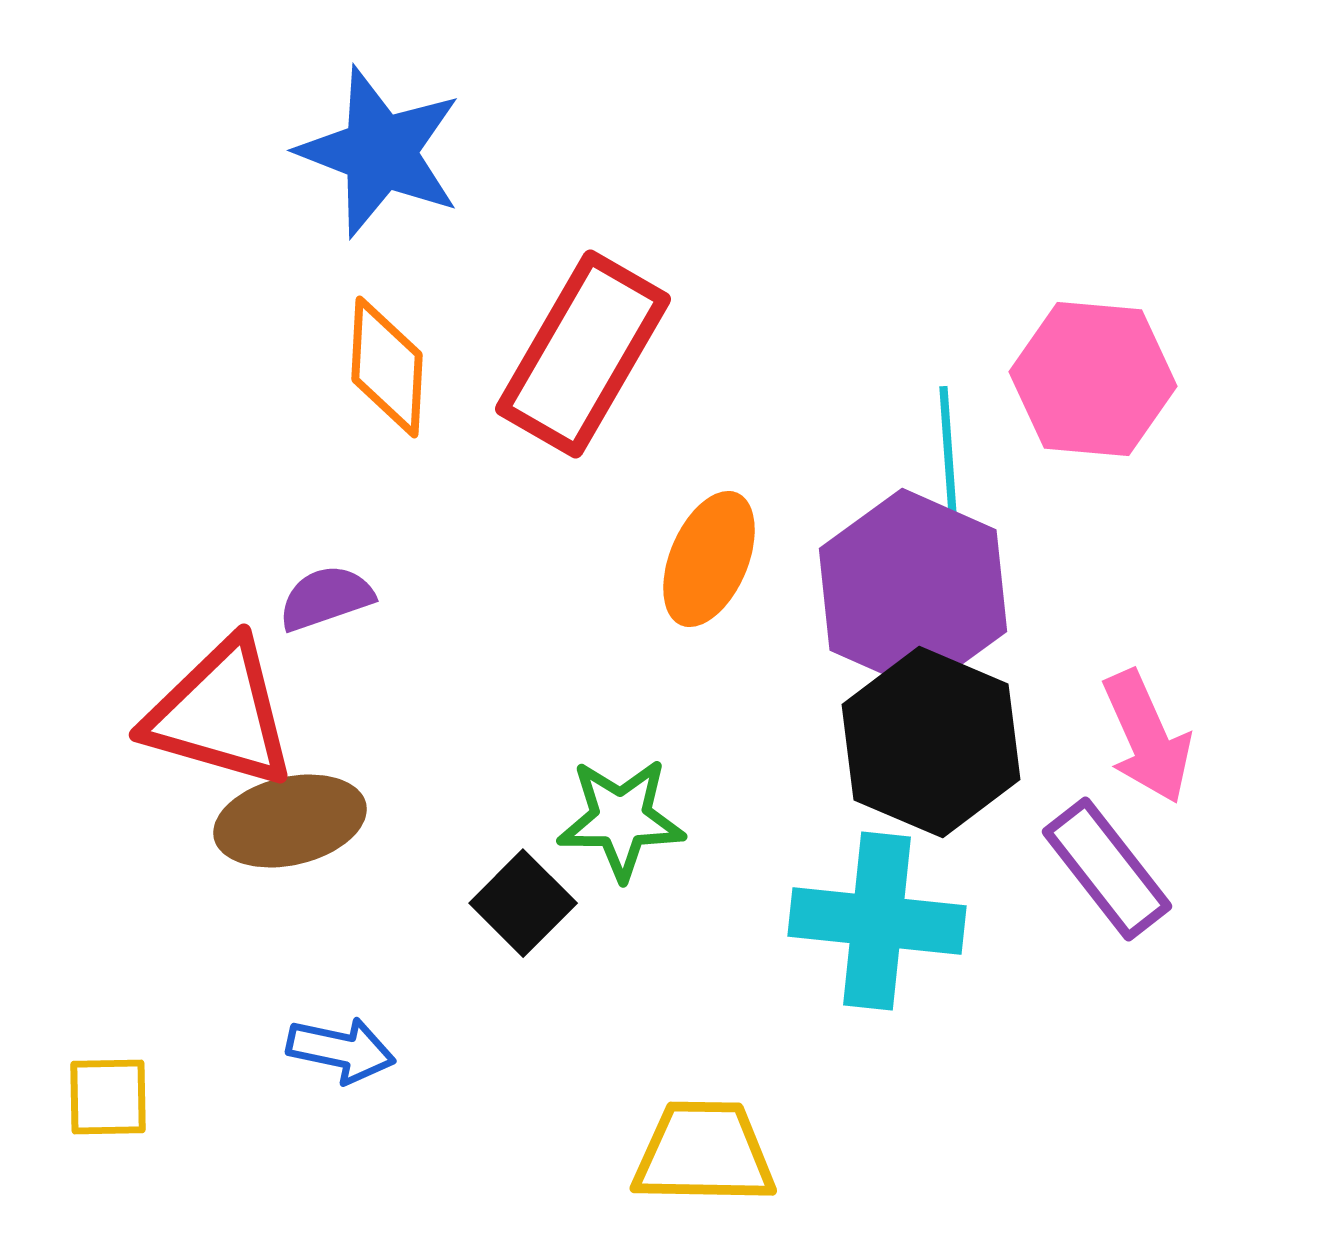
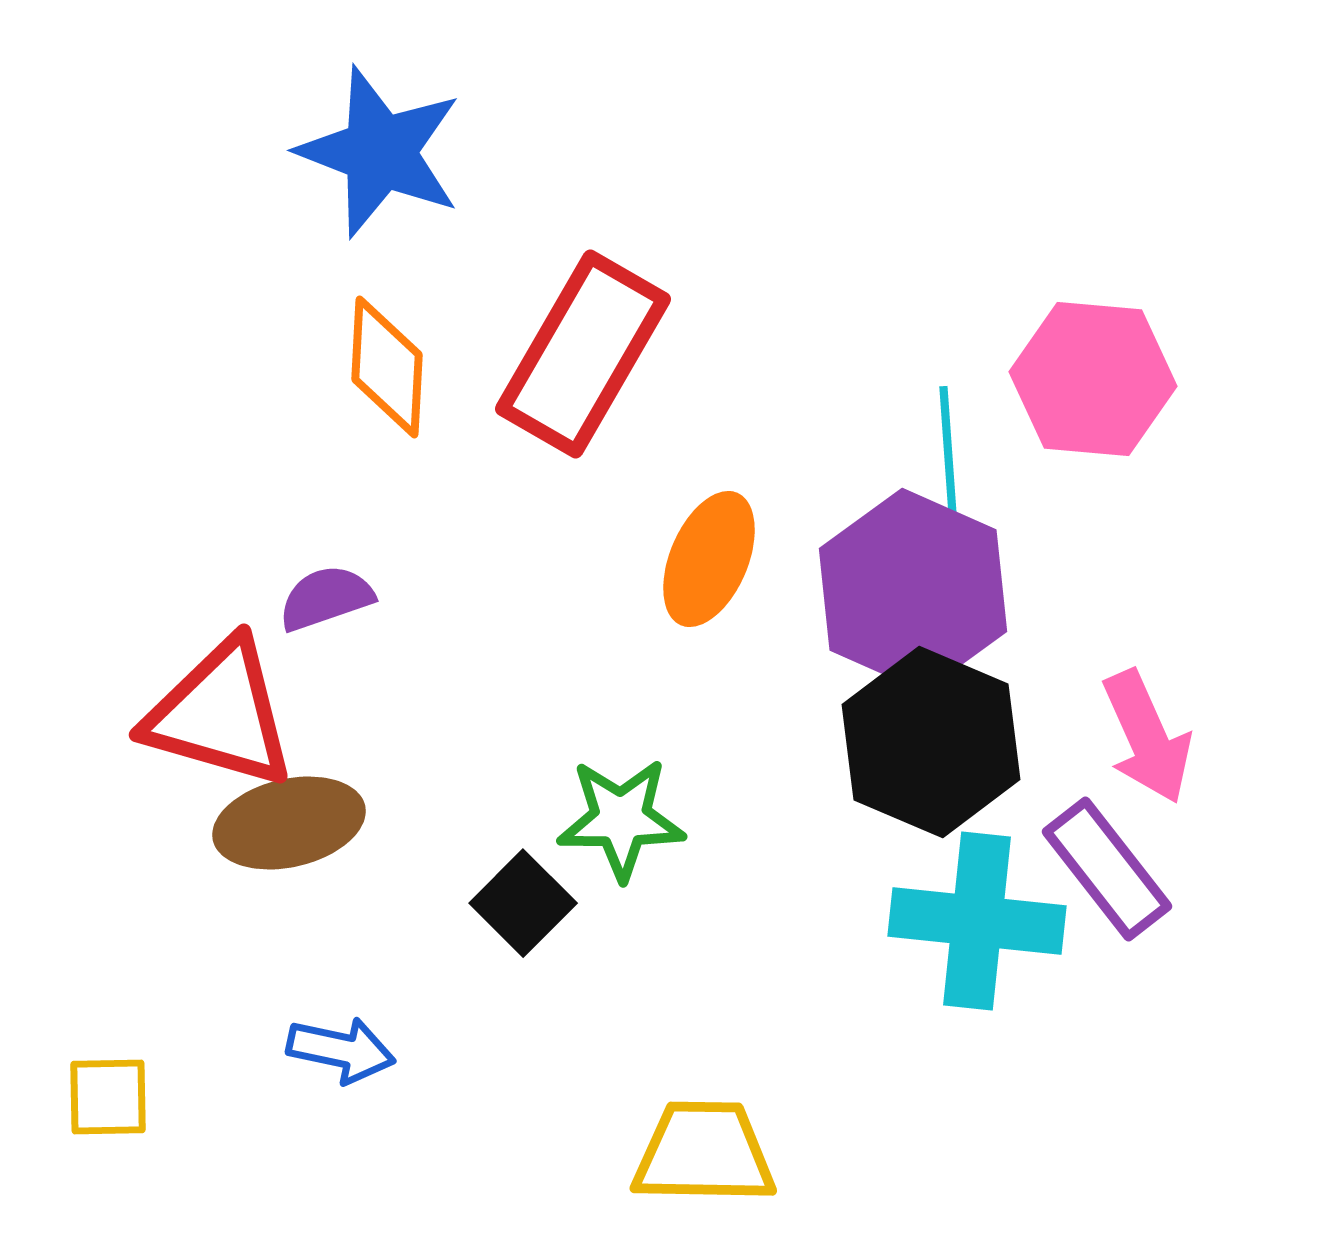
brown ellipse: moved 1 px left, 2 px down
cyan cross: moved 100 px right
